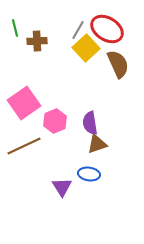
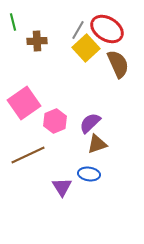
green line: moved 2 px left, 6 px up
purple semicircle: rotated 55 degrees clockwise
brown line: moved 4 px right, 9 px down
